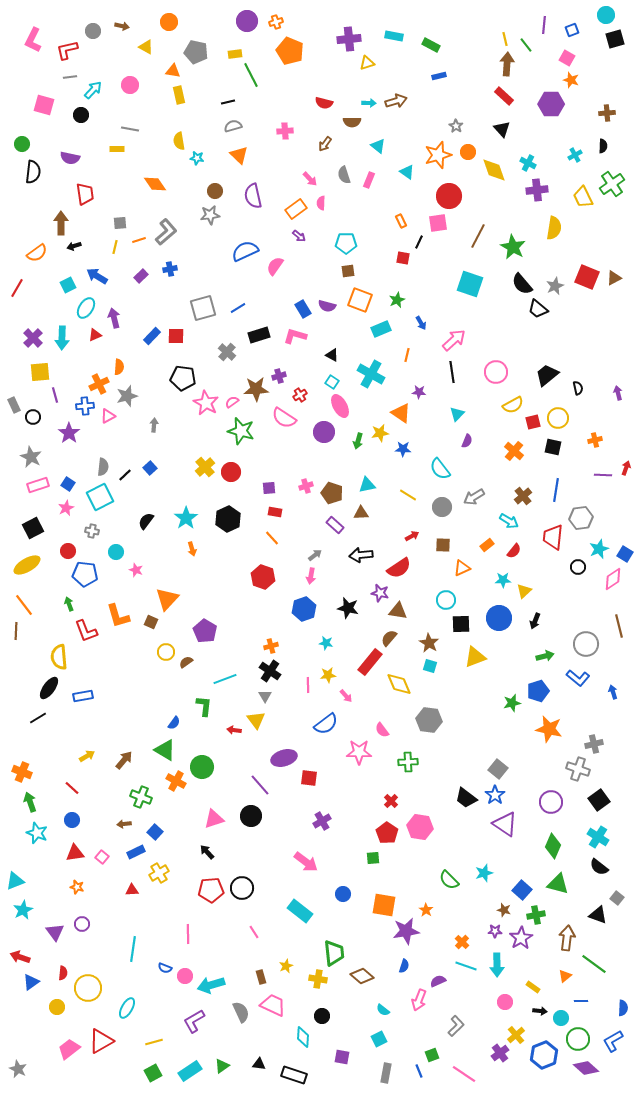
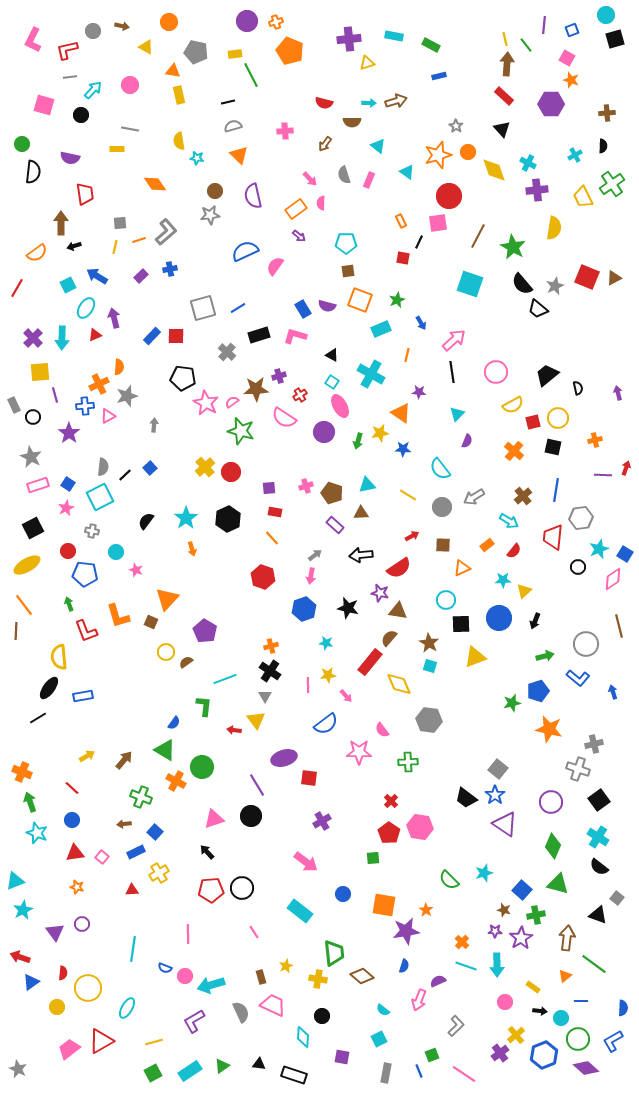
purple line at (260, 785): moved 3 px left; rotated 10 degrees clockwise
red pentagon at (387, 833): moved 2 px right
